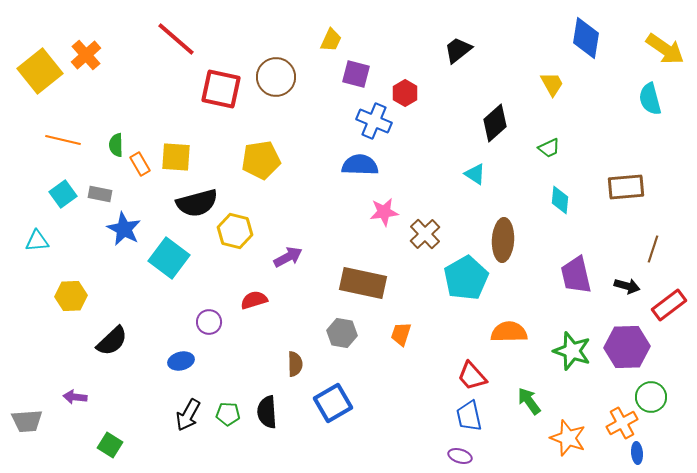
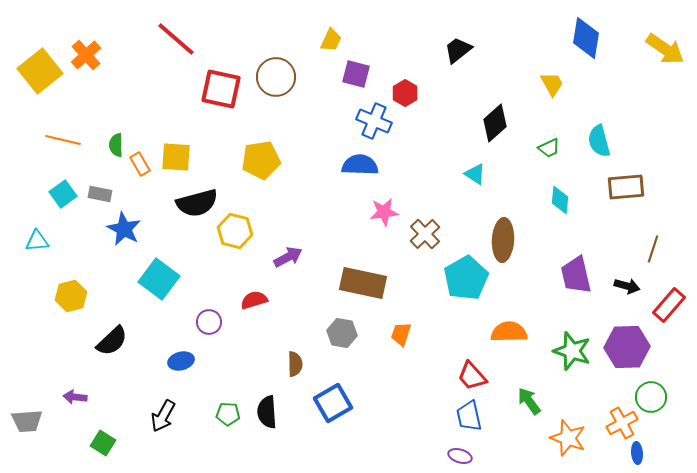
cyan semicircle at (650, 99): moved 51 px left, 42 px down
cyan square at (169, 258): moved 10 px left, 21 px down
yellow hexagon at (71, 296): rotated 12 degrees counterclockwise
red rectangle at (669, 305): rotated 12 degrees counterclockwise
black arrow at (188, 415): moved 25 px left, 1 px down
green square at (110, 445): moved 7 px left, 2 px up
